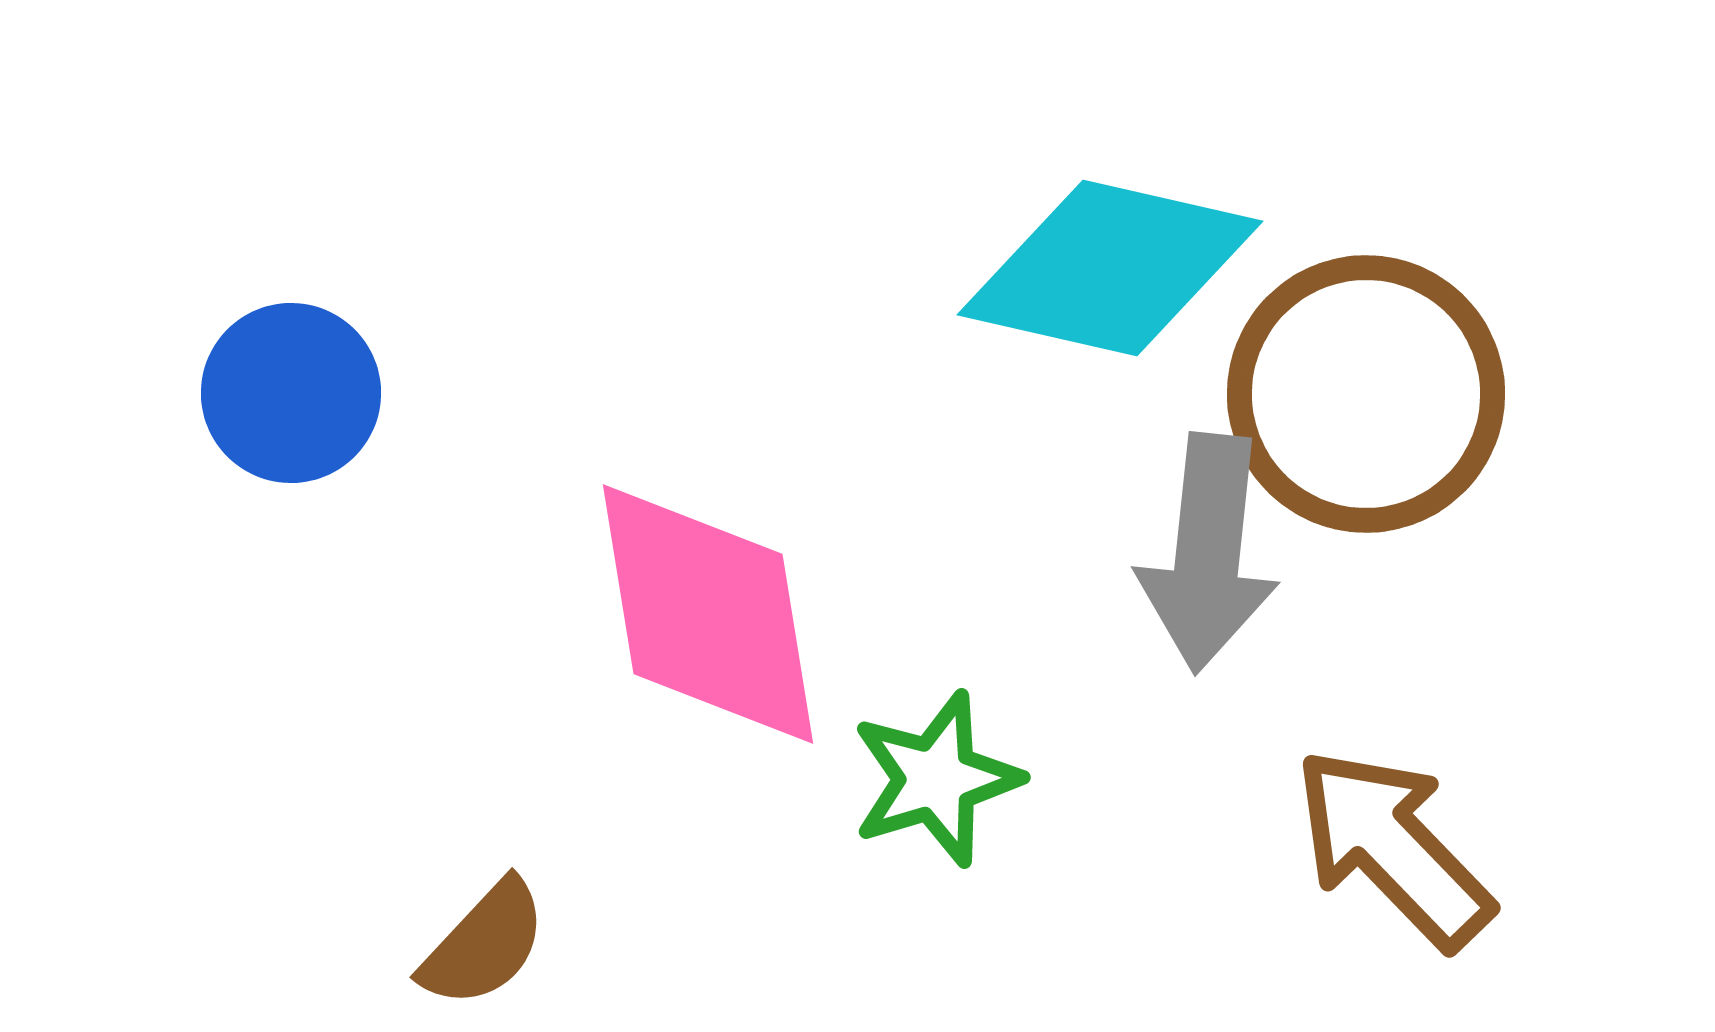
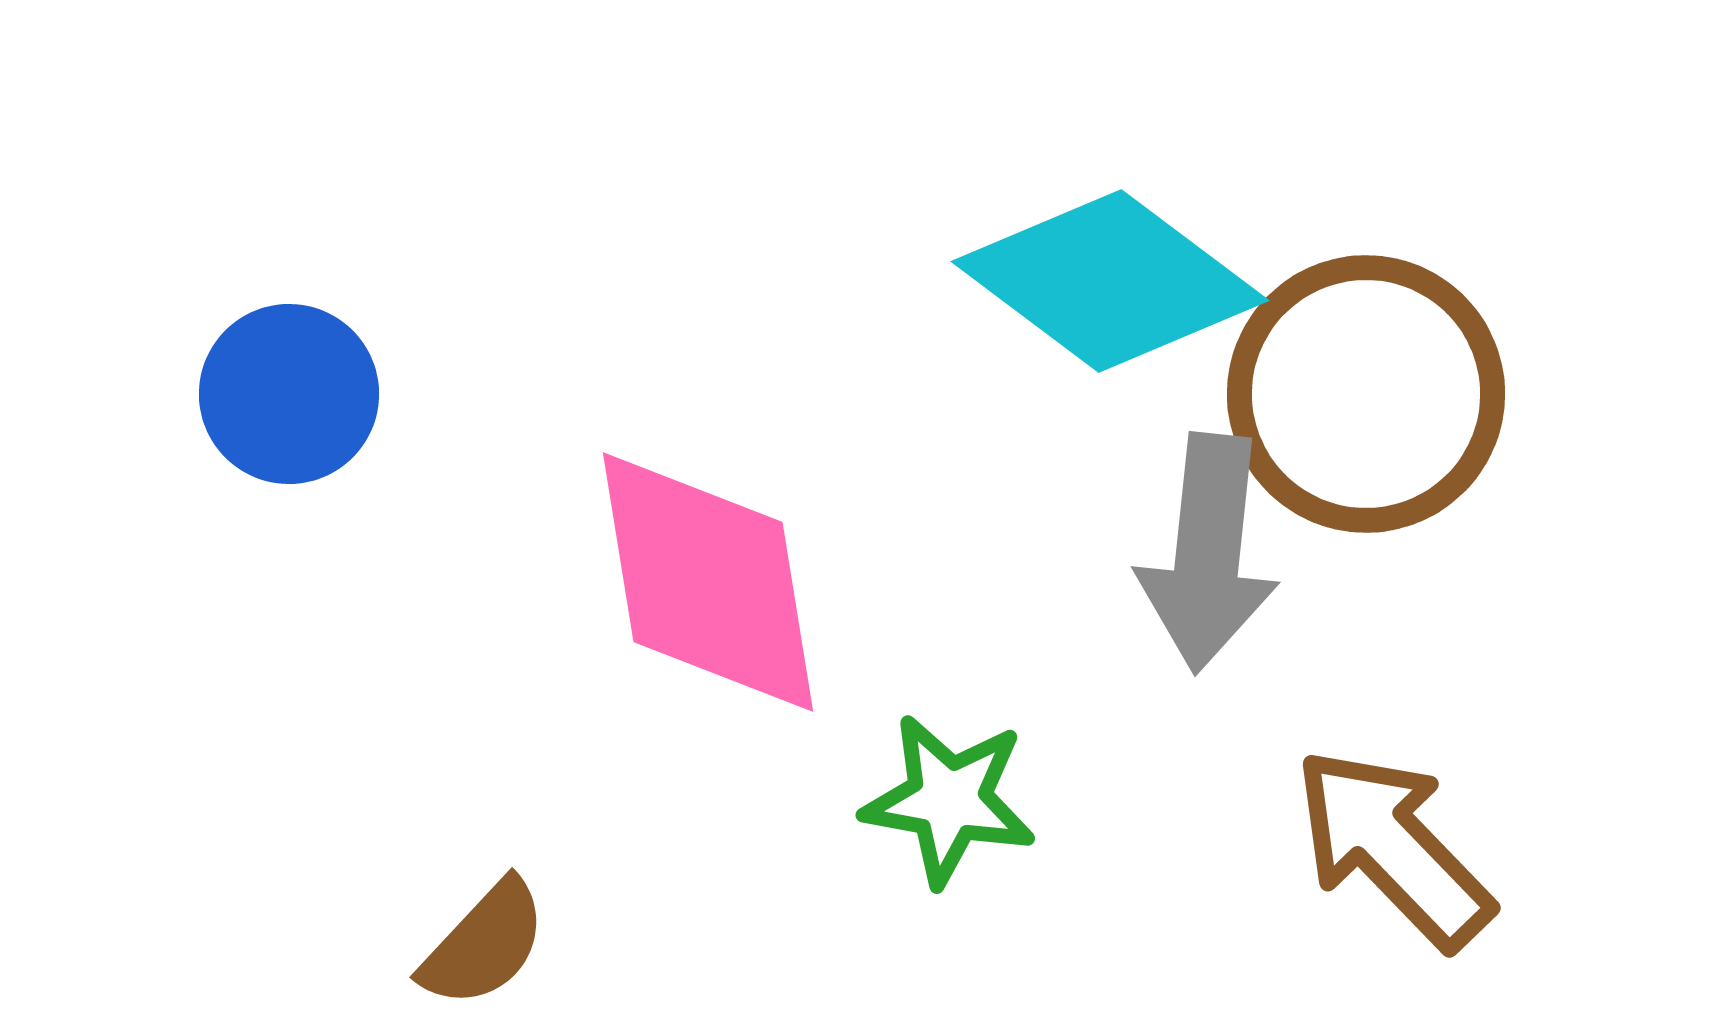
cyan diamond: moved 13 px down; rotated 24 degrees clockwise
blue circle: moved 2 px left, 1 px down
pink diamond: moved 32 px up
green star: moved 13 px right, 21 px down; rotated 27 degrees clockwise
